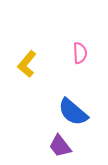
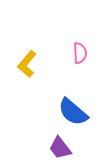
purple trapezoid: moved 2 px down
